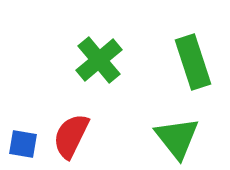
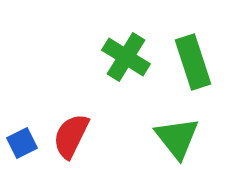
green cross: moved 27 px right, 3 px up; rotated 18 degrees counterclockwise
blue square: moved 1 px left, 1 px up; rotated 36 degrees counterclockwise
